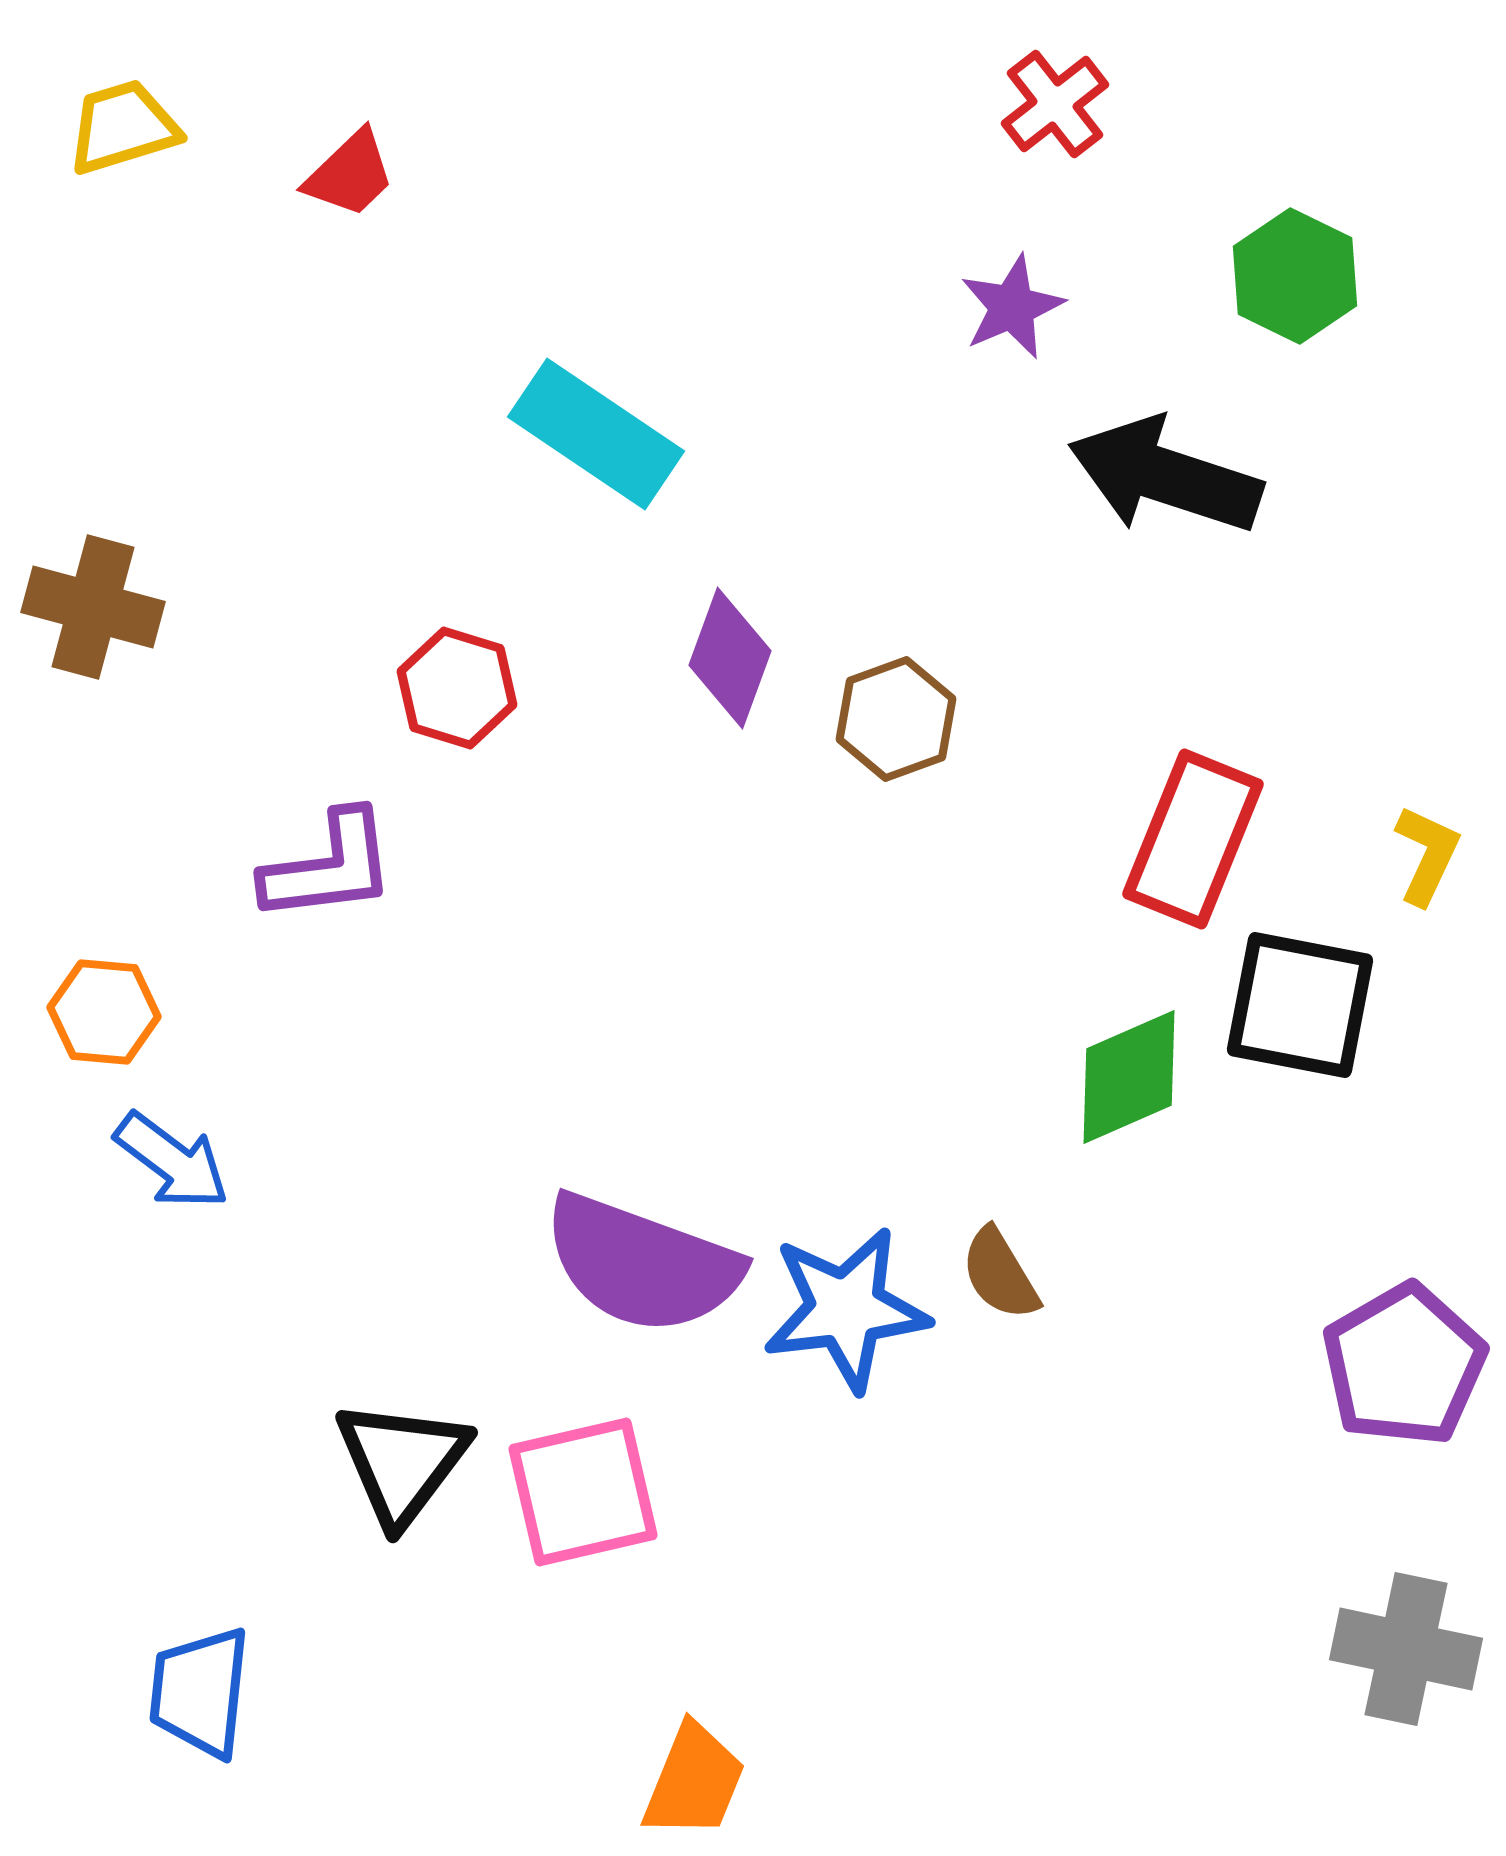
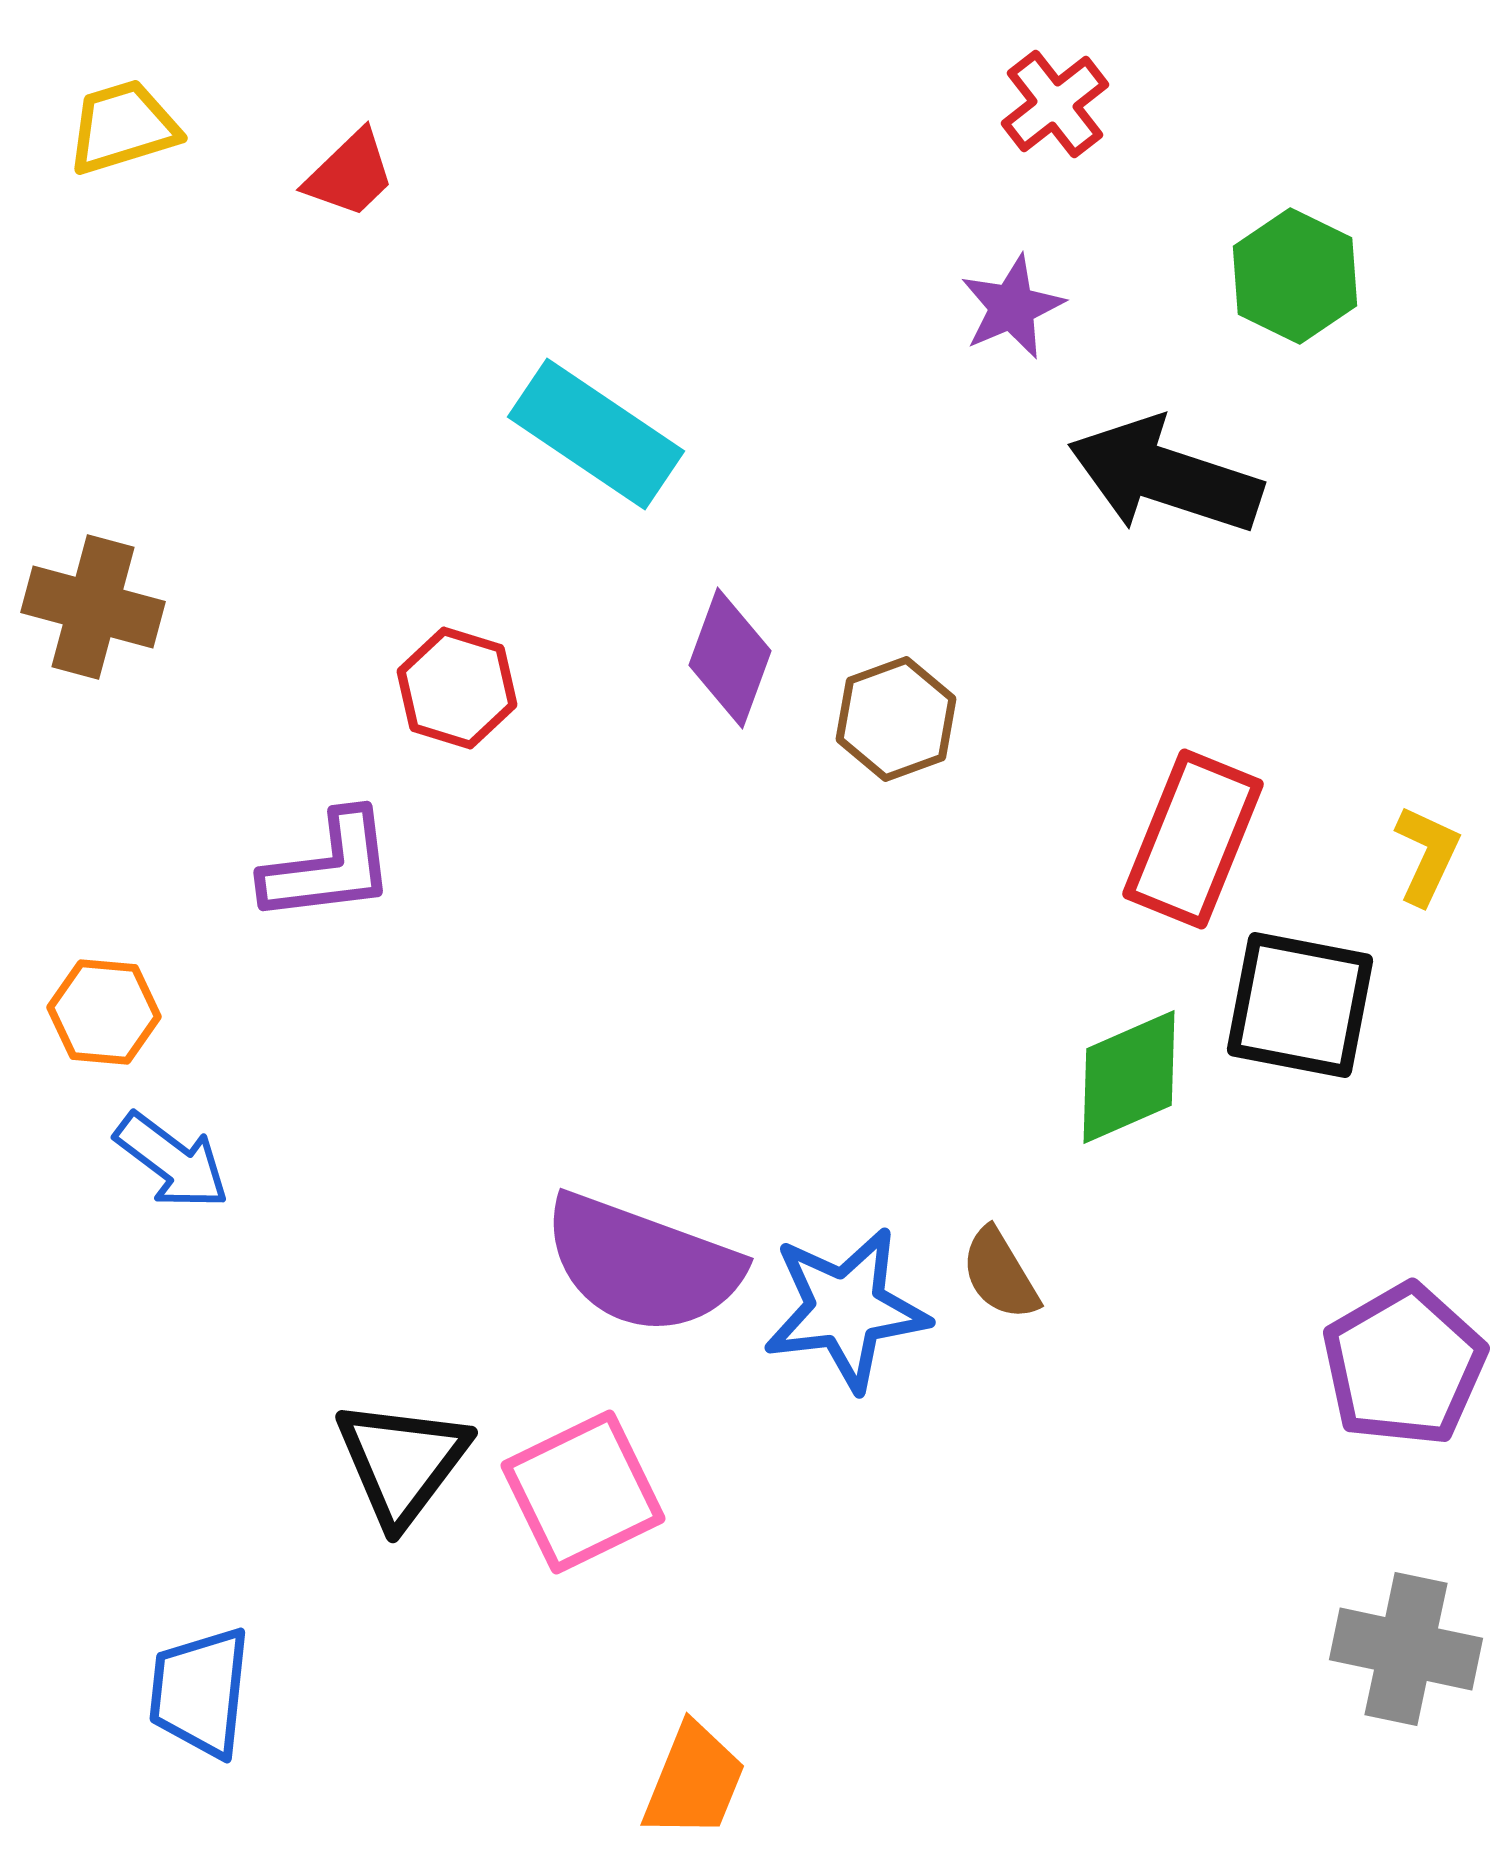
pink square: rotated 13 degrees counterclockwise
